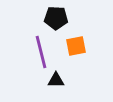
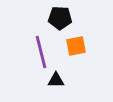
black pentagon: moved 4 px right
